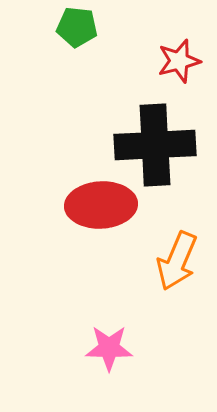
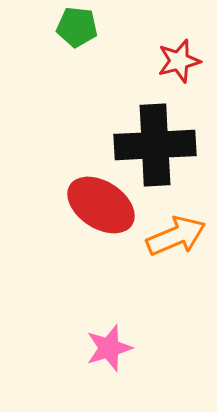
red ellipse: rotated 36 degrees clockwise
orange arrow: moved 1 px left, 25 px up; rotated 136 degrees counterclockwise
pink star: rotated 18 degrees counterclockwise
